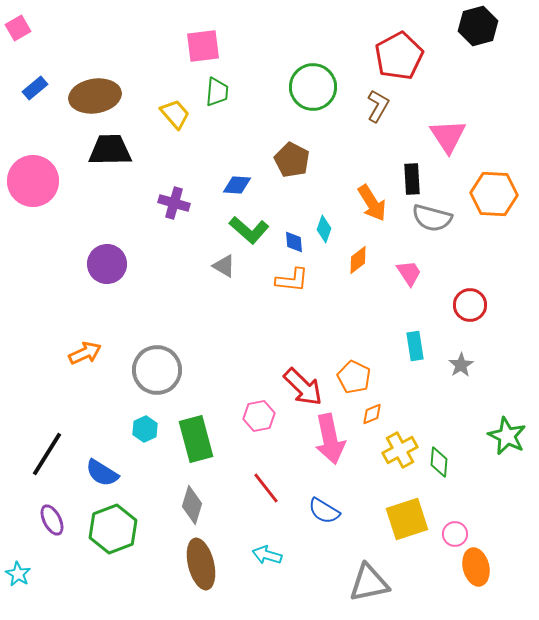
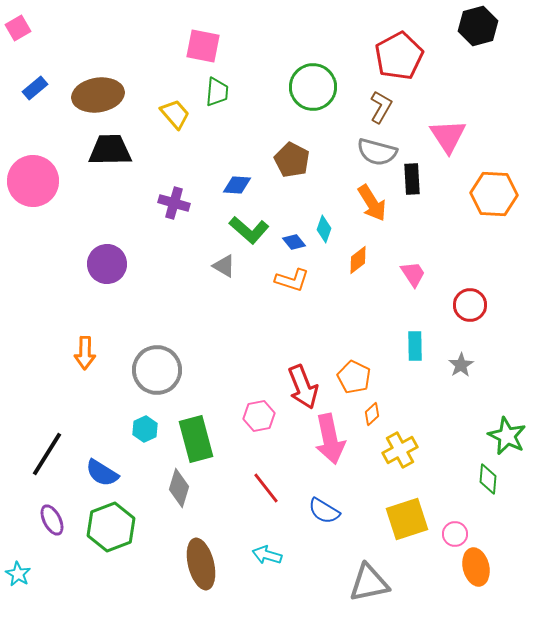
pink square at (203, 46): rotated 18 degrees clockwise
brown ellipse at (95, 96): moved 3 px right, 1 px up
brown L-shape at (378, 106): moved 3 px right, 1 px down
gray semicircle at (432, 218): moved 55 px left, 66 px up
blue diamond at (294, 242): rotated 35 degrees counterclockwise
pink trapezoid at (409, 273): moved 4 px right, 1 px down
orange L-shape at (292, 280): rotated 12 degrees clockwise
cyan rectangle at (415, 346): rotated 8 degrees clockwise
orange arrow at (85, 353): rotated 116 degrees clockwise
red arrow at (303, 387): rotated 24 degrees clockwise
orange diamond at (372, 414): rotated 20 degrees counterclockwise
green diamond at (439, 462): moved 49 px right, 17 px down
gray diamond at (192, 505): moved 13 px left, 17 px up
green hexagon at (113, 529): moved 2 px left, 2 px up
